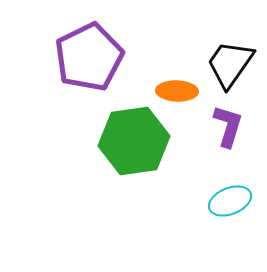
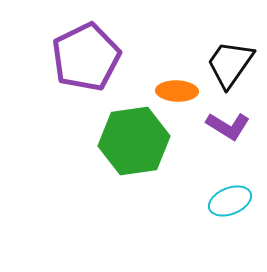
purple pentagon: moved 3 px left
purple L-shape: rotated 105 degrees clockwise
